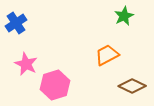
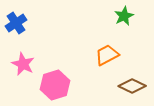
pink star: moved 3 px left
